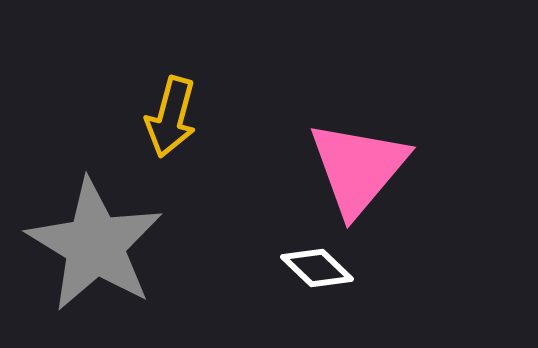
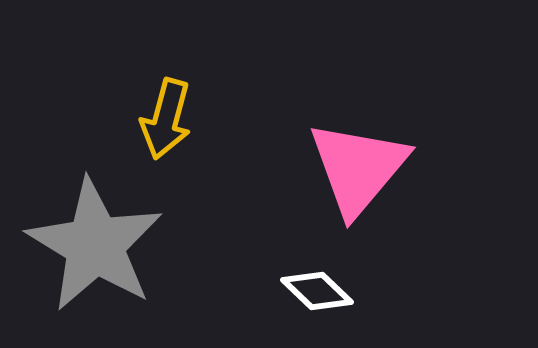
yellow arrow: moved 5 px left, 2 px down
white diamond: moved 23 px down
